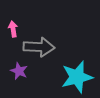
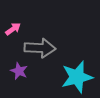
pink arrow: rotated 63 degrees clockwise
gray arrow: moved 1 px right, 1 px down
